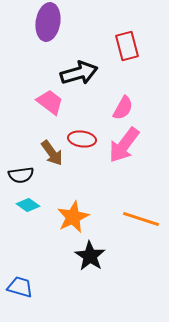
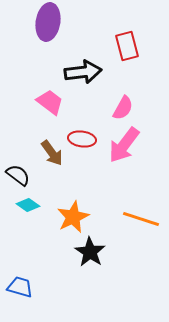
black arrow: moved 4 px right, 1 px up; rotated 9 degrees clockwise
black semicircle: moved 3 px left; rotated 135 degrees counterclockwise
black star: moved 4 px up
